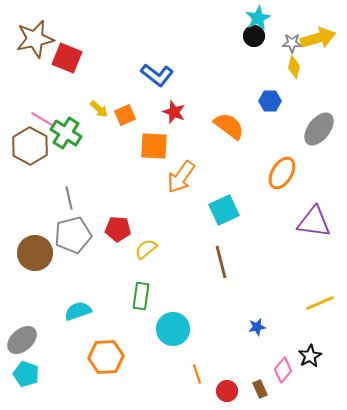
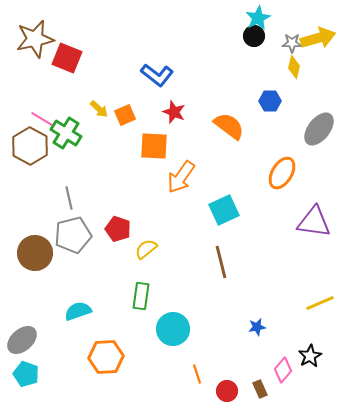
red pentagon at (118, 229): rotated 15 degrees clockwise
